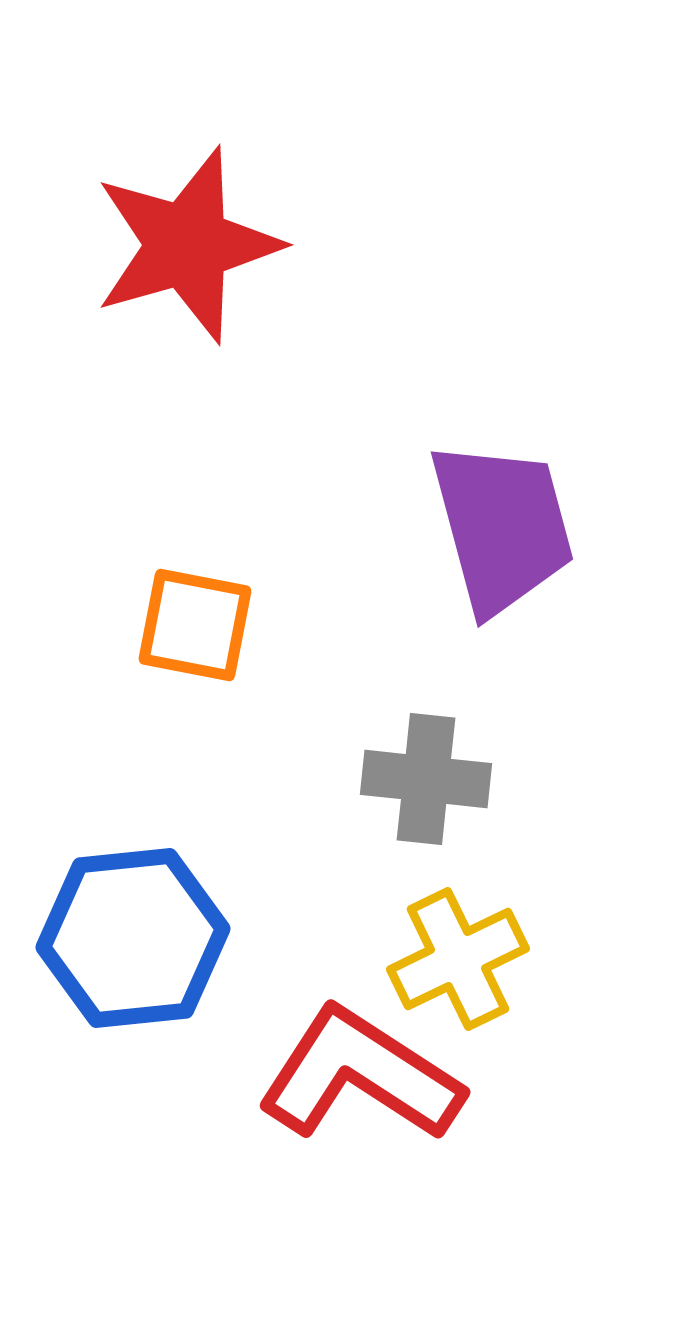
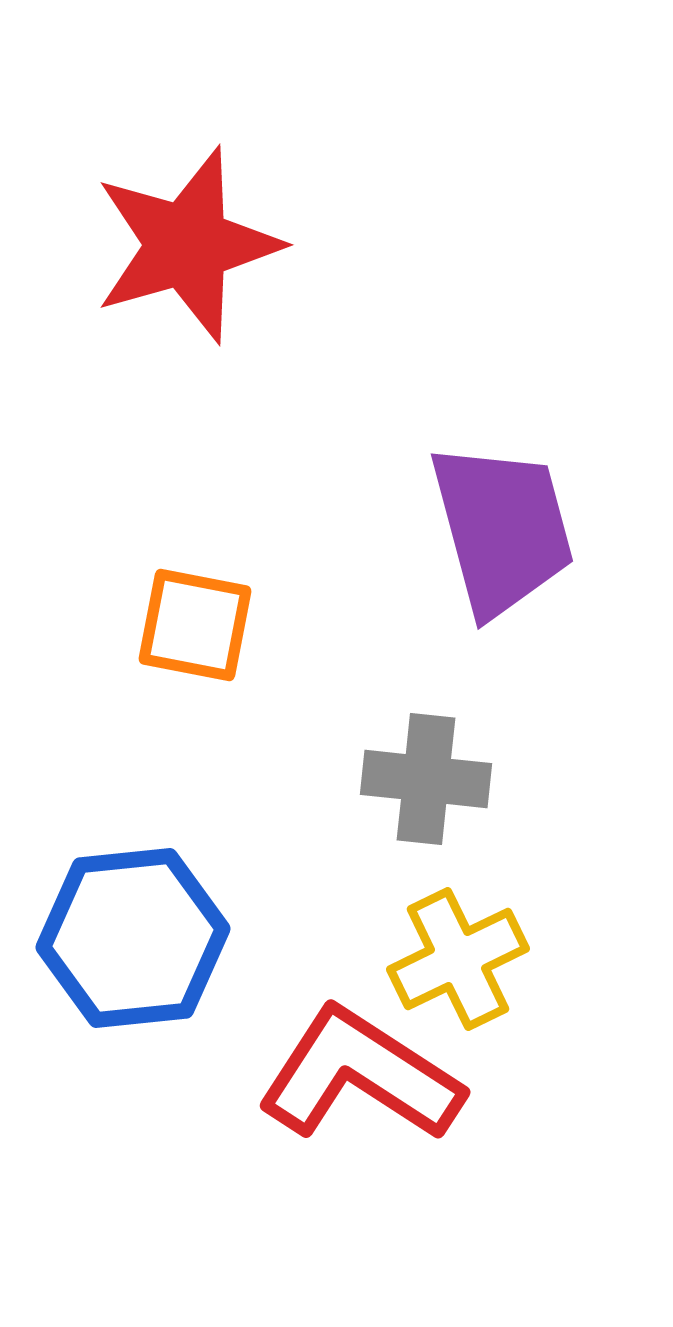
purple trapezoid: moved 2 px down
